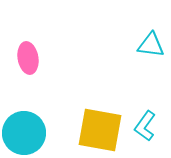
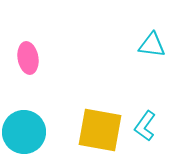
cyan triangle: moved 1 px right
cyan circle: moved 1 px up
